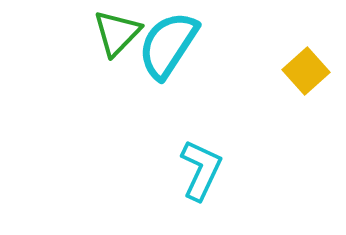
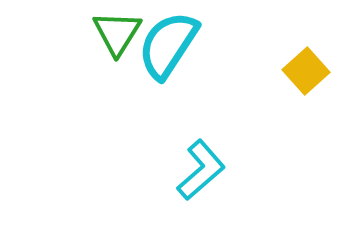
green triangle: rotated 12 degrees counterclockwise
cyan L-shape: rotated 24 degrees clockwise
